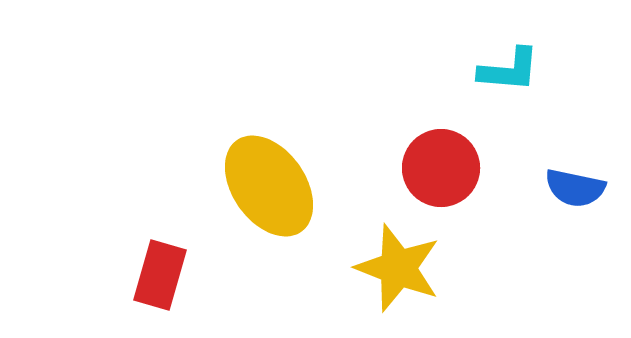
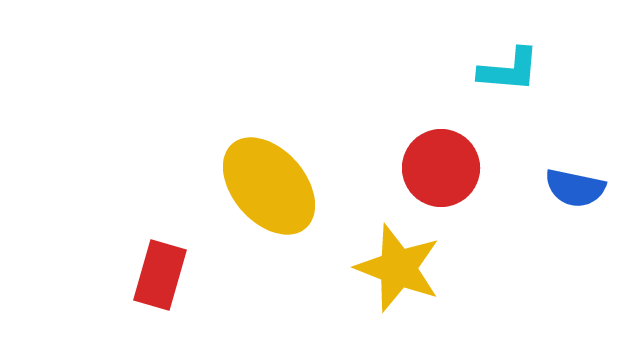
yellow ellipse: rotated 6 degrees counterclockwise
